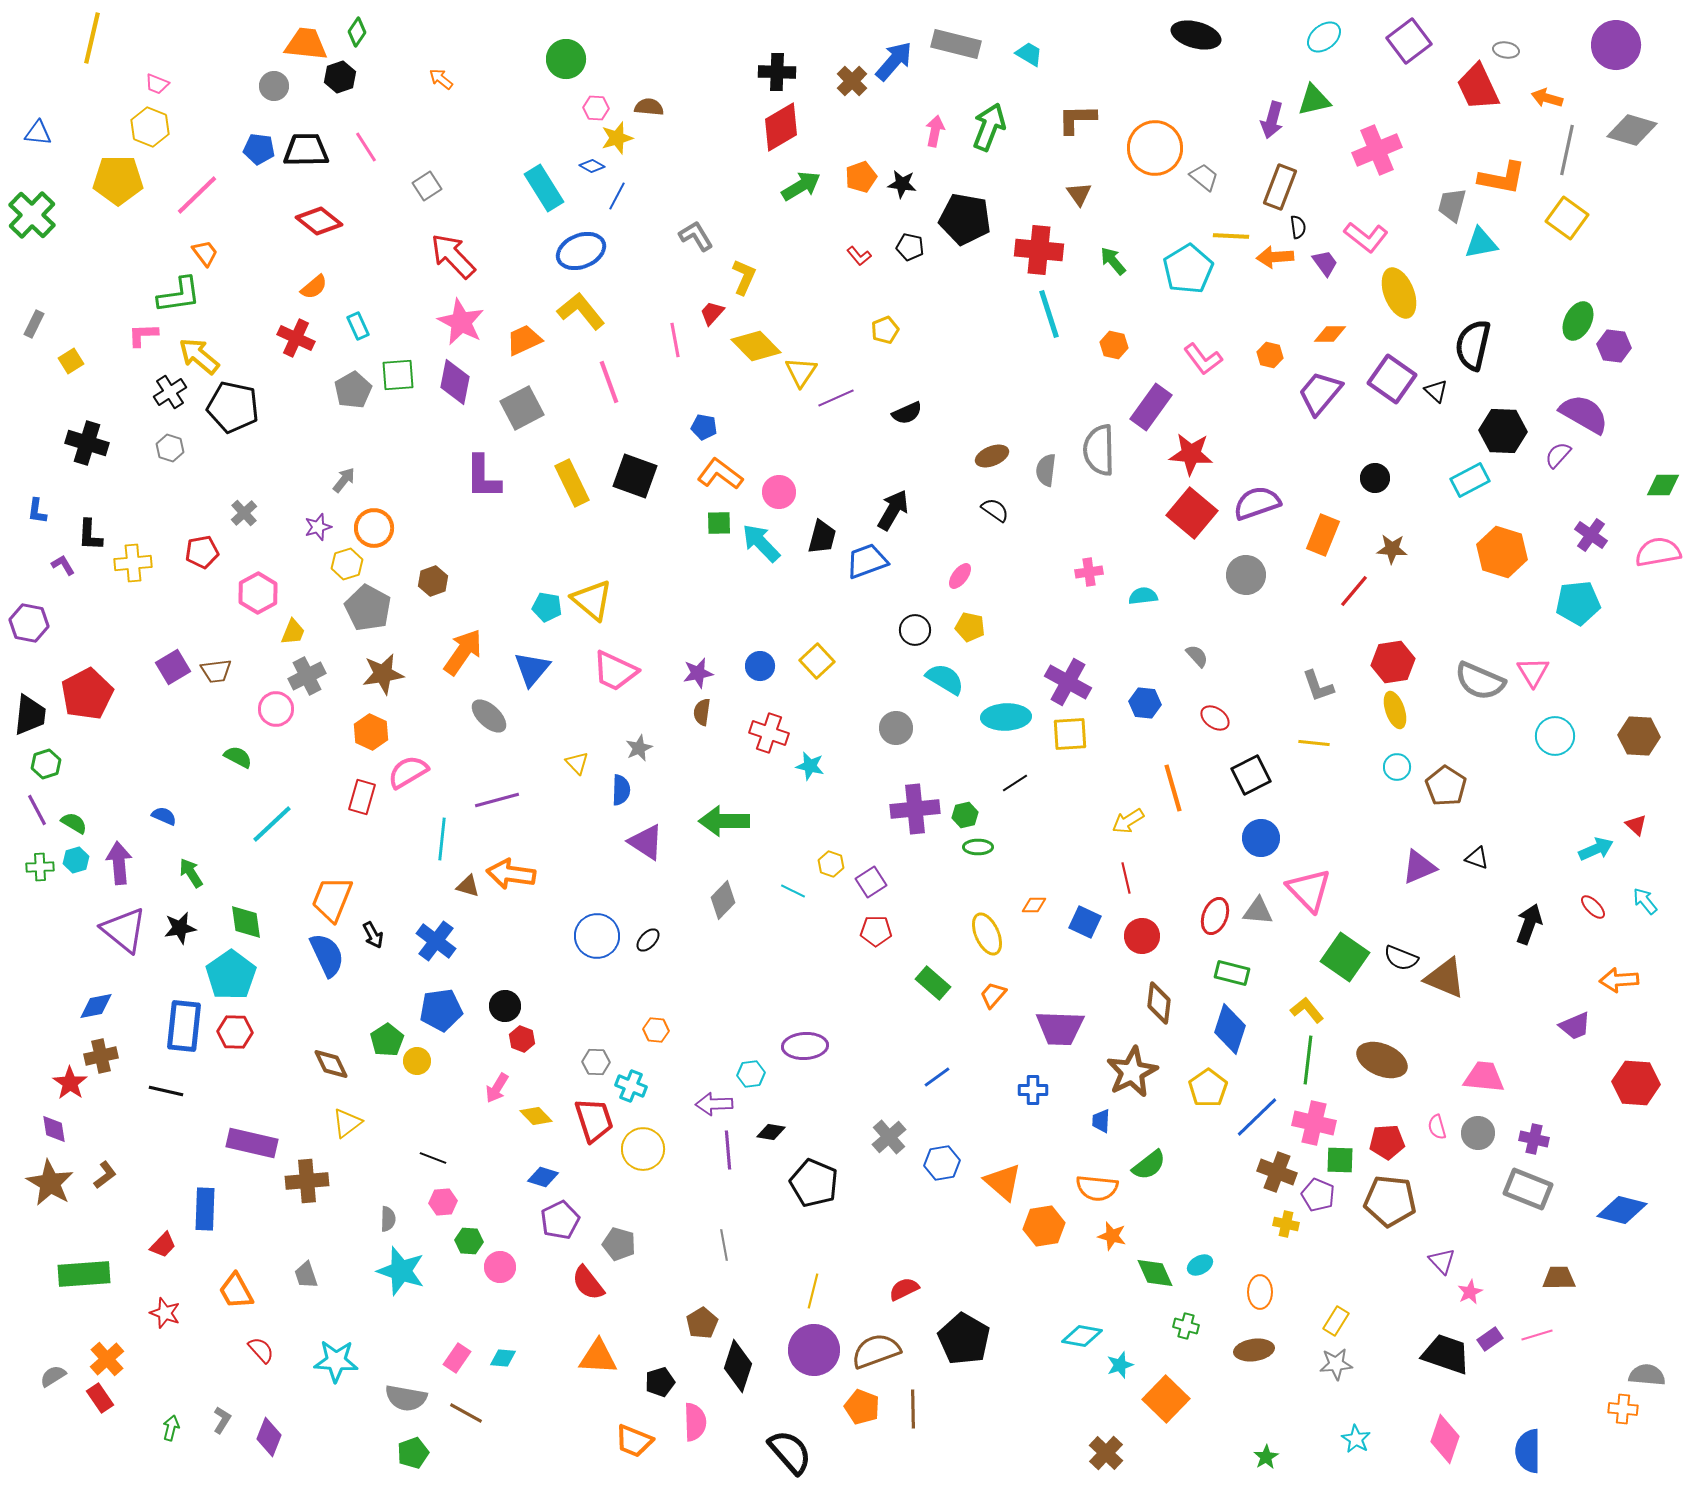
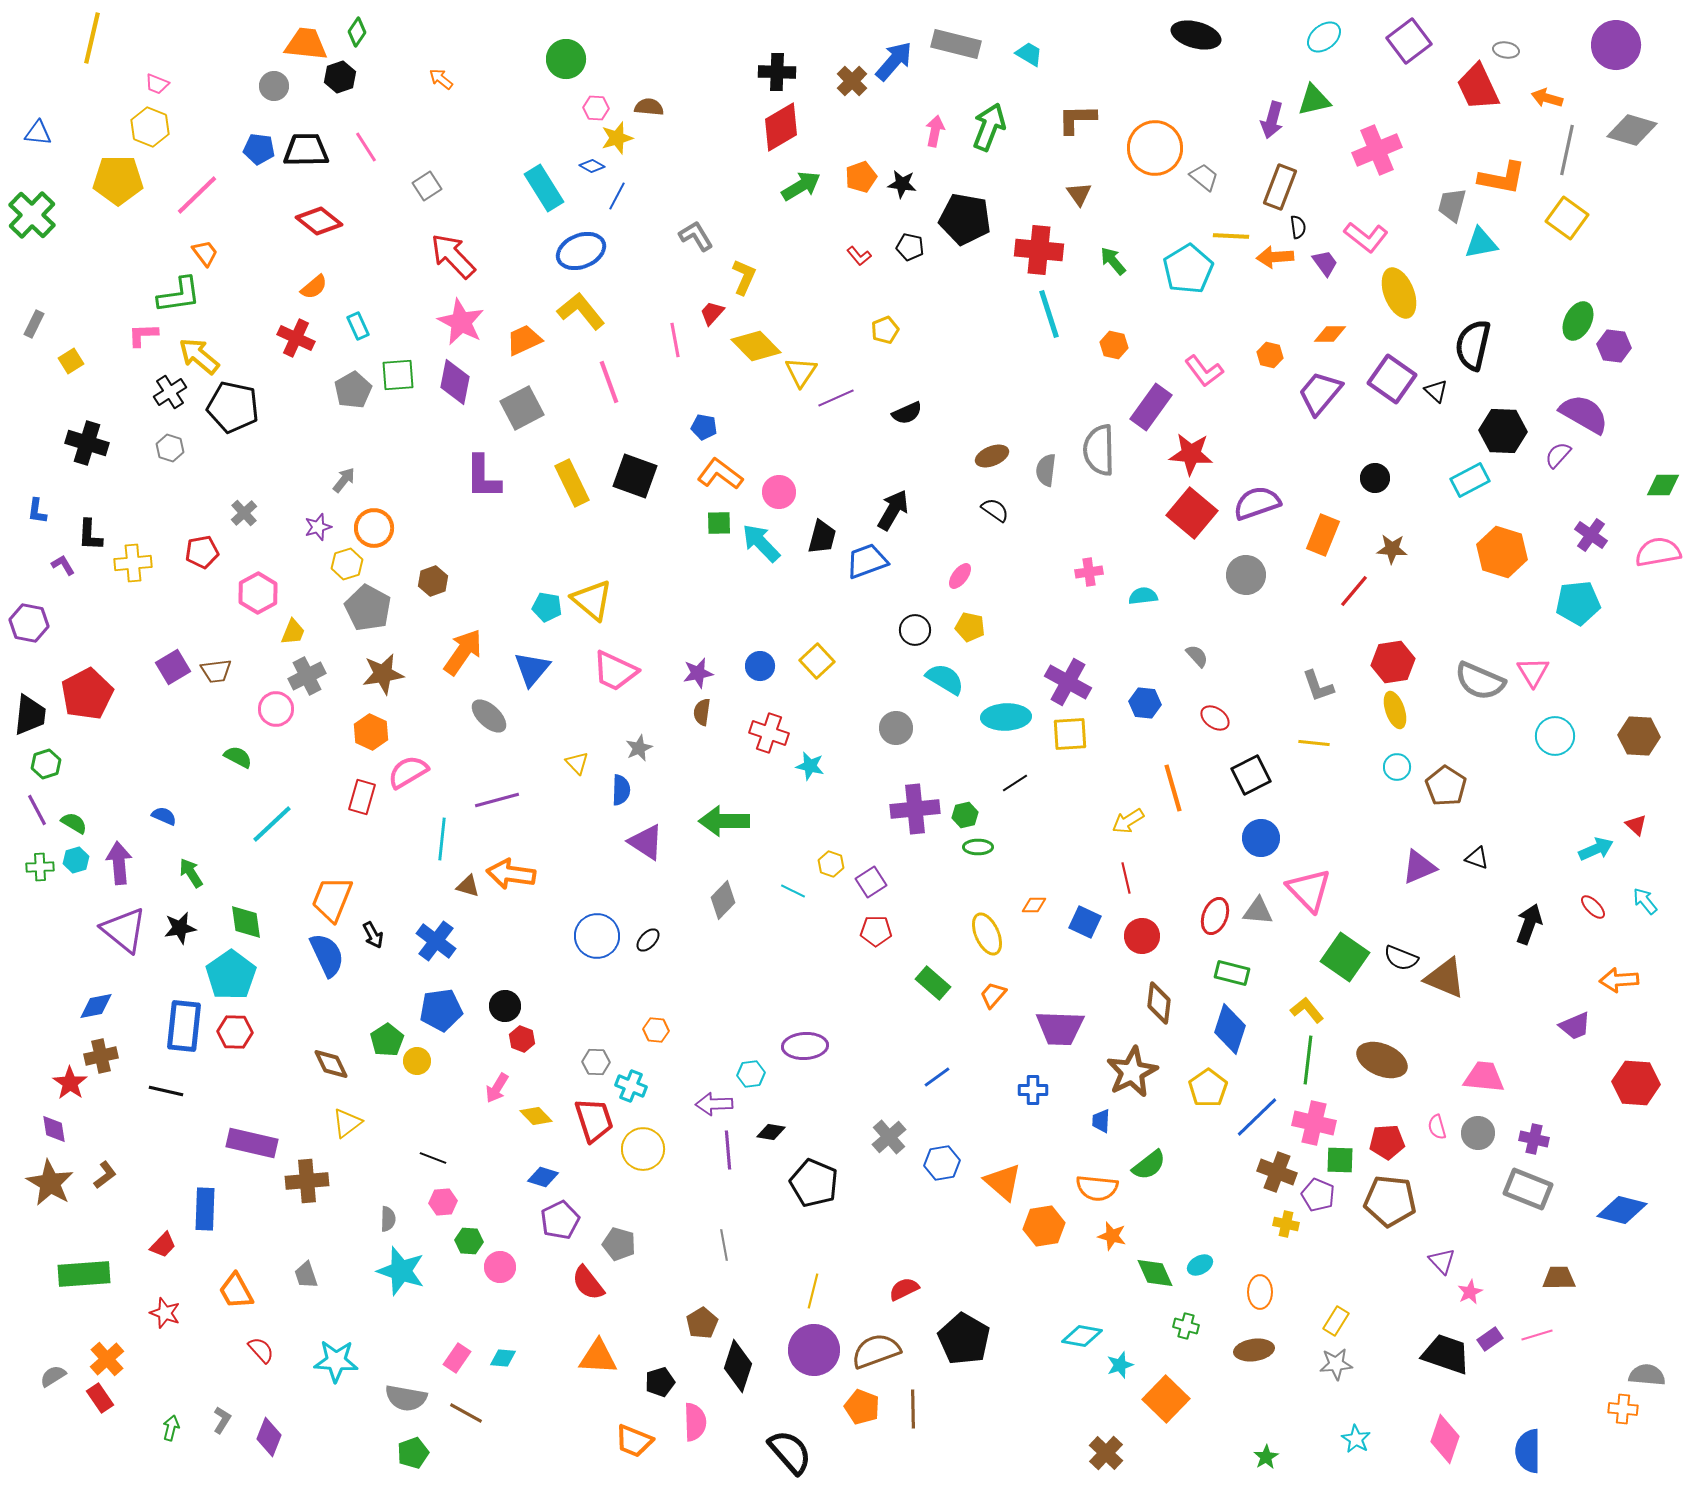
pink L-shape at (1203, 359): moved 1 px right, 12 px down
